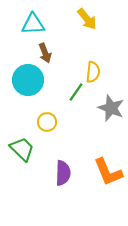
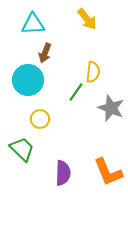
brown arrow: rotated 42 degrees clockwise
yellow circle: moved 7 px left, 3 px up
